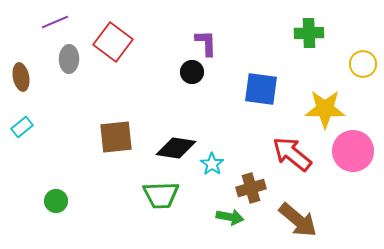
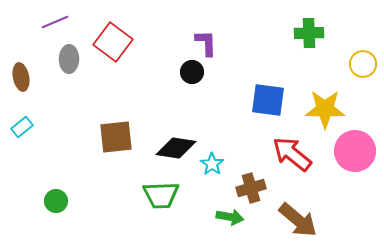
blue square: moved 7 px right, 11 px down
pink circle: moved 2 px right
